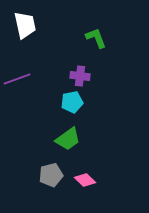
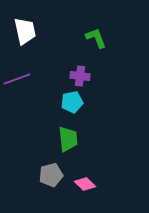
white trapezoid: moved 6 px down
green trapezoid: rotated 60 degrees counterclockwise
pink diamond: moved 4 px down
